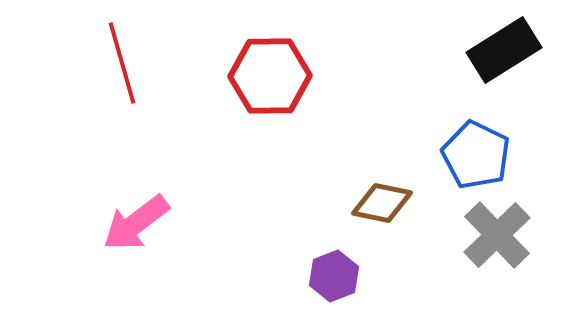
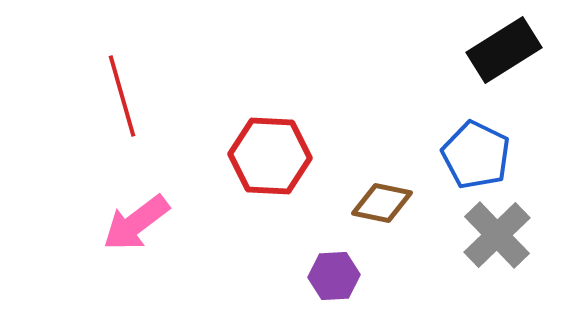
red line: moved 33 px down
red hexagon: moved 80 px down; rotated 4 degrees clockwise
purple hexagon: rotated 18 degrees clockwise
